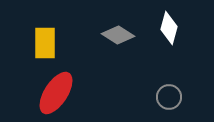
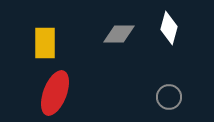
gray diamond: moved 1 px right, 1 px up; rotated 32 degrees counterclockwise
red ellipse: moved 1 px left; rotated 12 degrees counterclockwise
